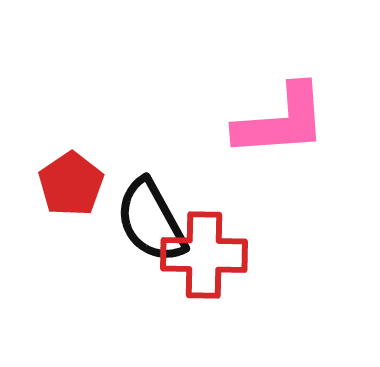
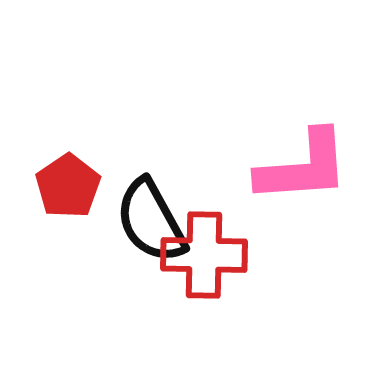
pink L-shape: moved 22 px right, 46 px down
red pentagon: moved 3 px left, 2 px down
